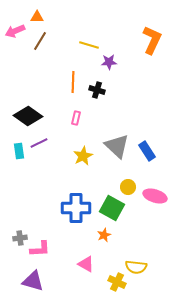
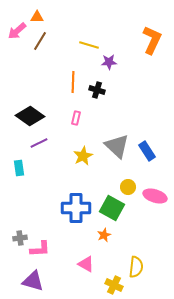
pink arrow: moved 2 px right; rotated 18 degrees counterclockwise
black diamond: moved 2 px right
cyan rectangle: moved 17 px down
yellow semicircle: rotated 90 degrees counterclockwise
yellow cross: moved 3 px left, 3 px down
